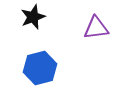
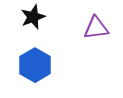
blue hexagon: moved 5 px left, 3 px up; rotated 16 degrees counterclockwise
